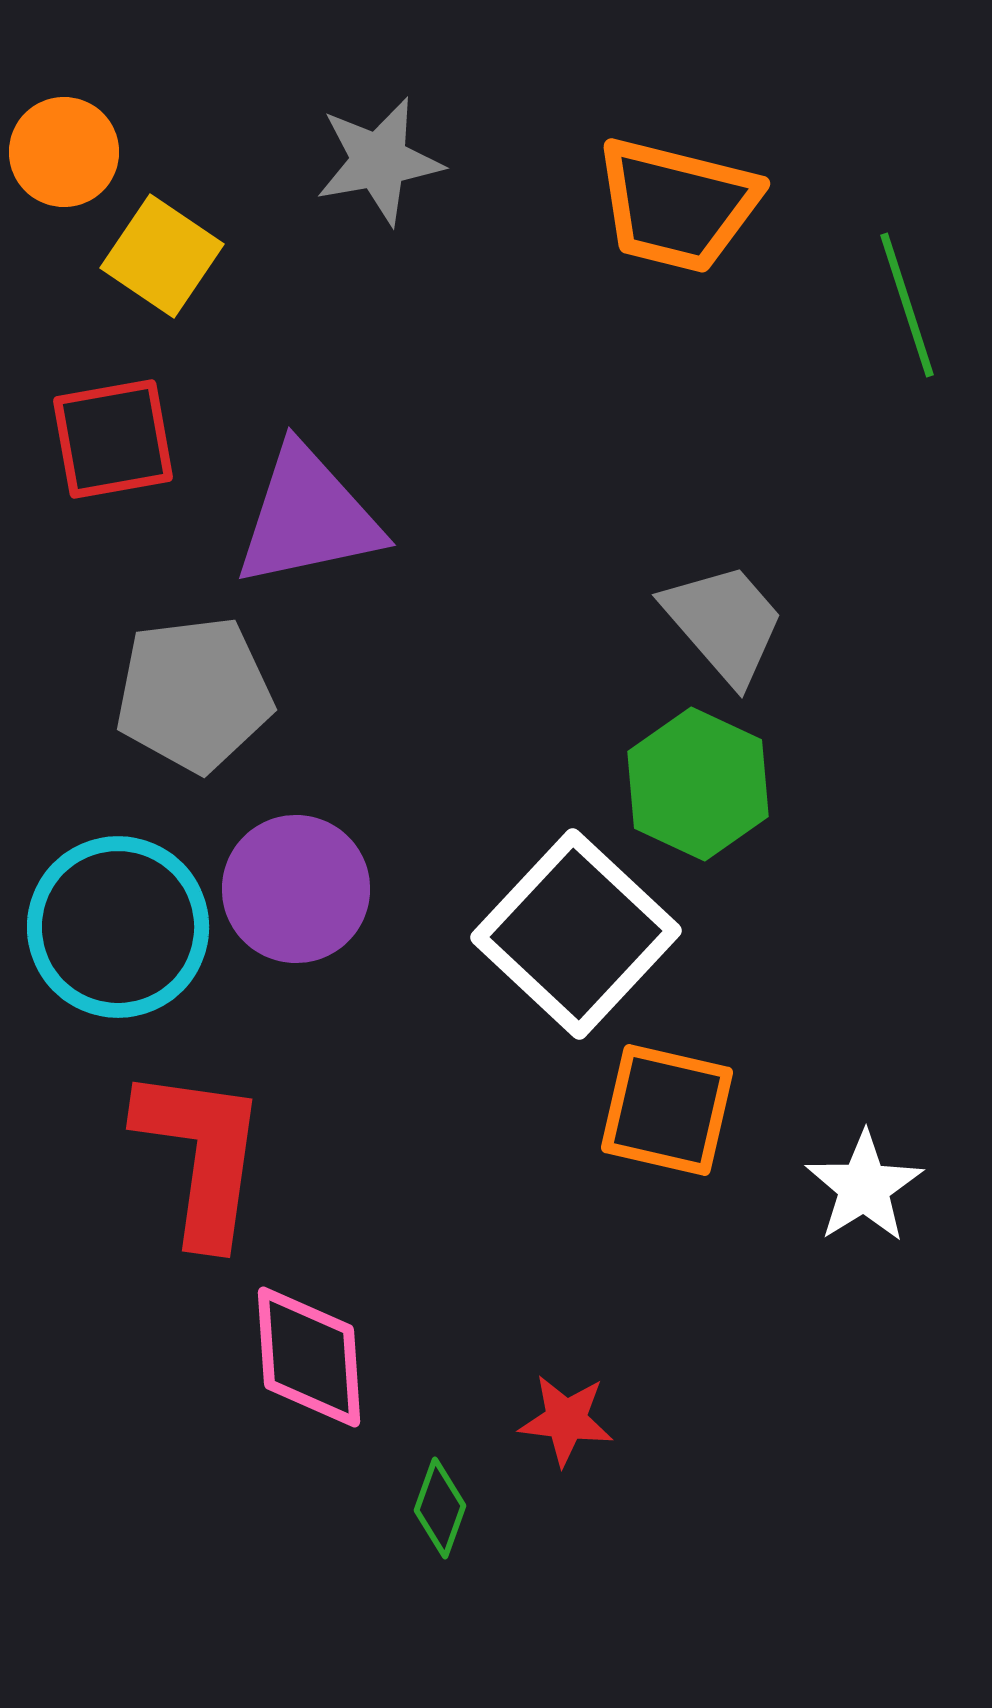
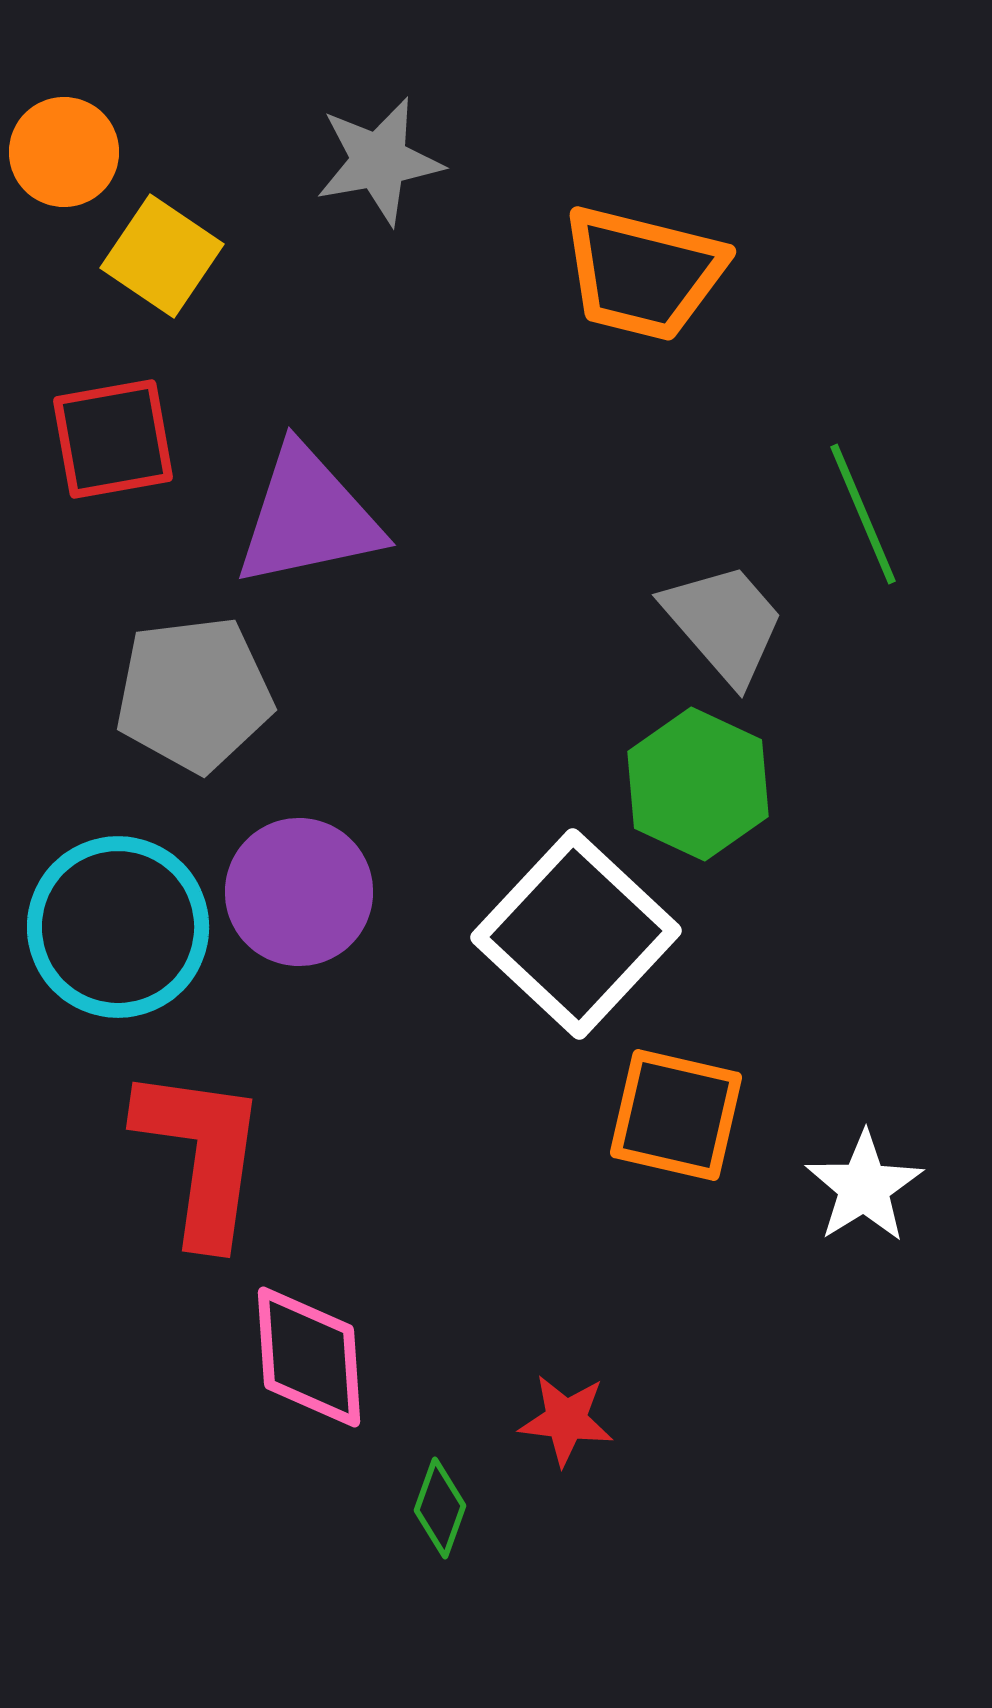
orange trapezoid: moved 34 px left, 68 px down
green line: moved 44 px left, 209 px down; rotated 5 degrees counterclockwise
purple circle: moved 3 px right, 3 px down
orange square: moved 9 px right, 5 px down
